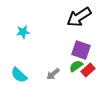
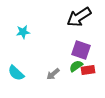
red rectangle: rotated 32 degrees clockwise
cyan semicircle: moved 3 px left, 2 px up
